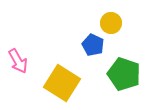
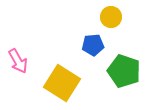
yellow circle: moved 6 px up
blue pentagon: rotated 30 degrees counterclockwise
green pentagon: moved 3 px up
